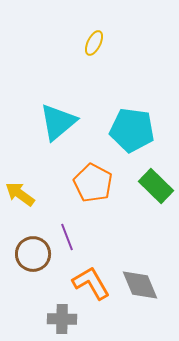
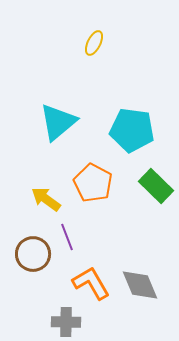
yellow arrow: moved 26 px right, 5 px down
gray cross: moved 4 px right, 3 px down
